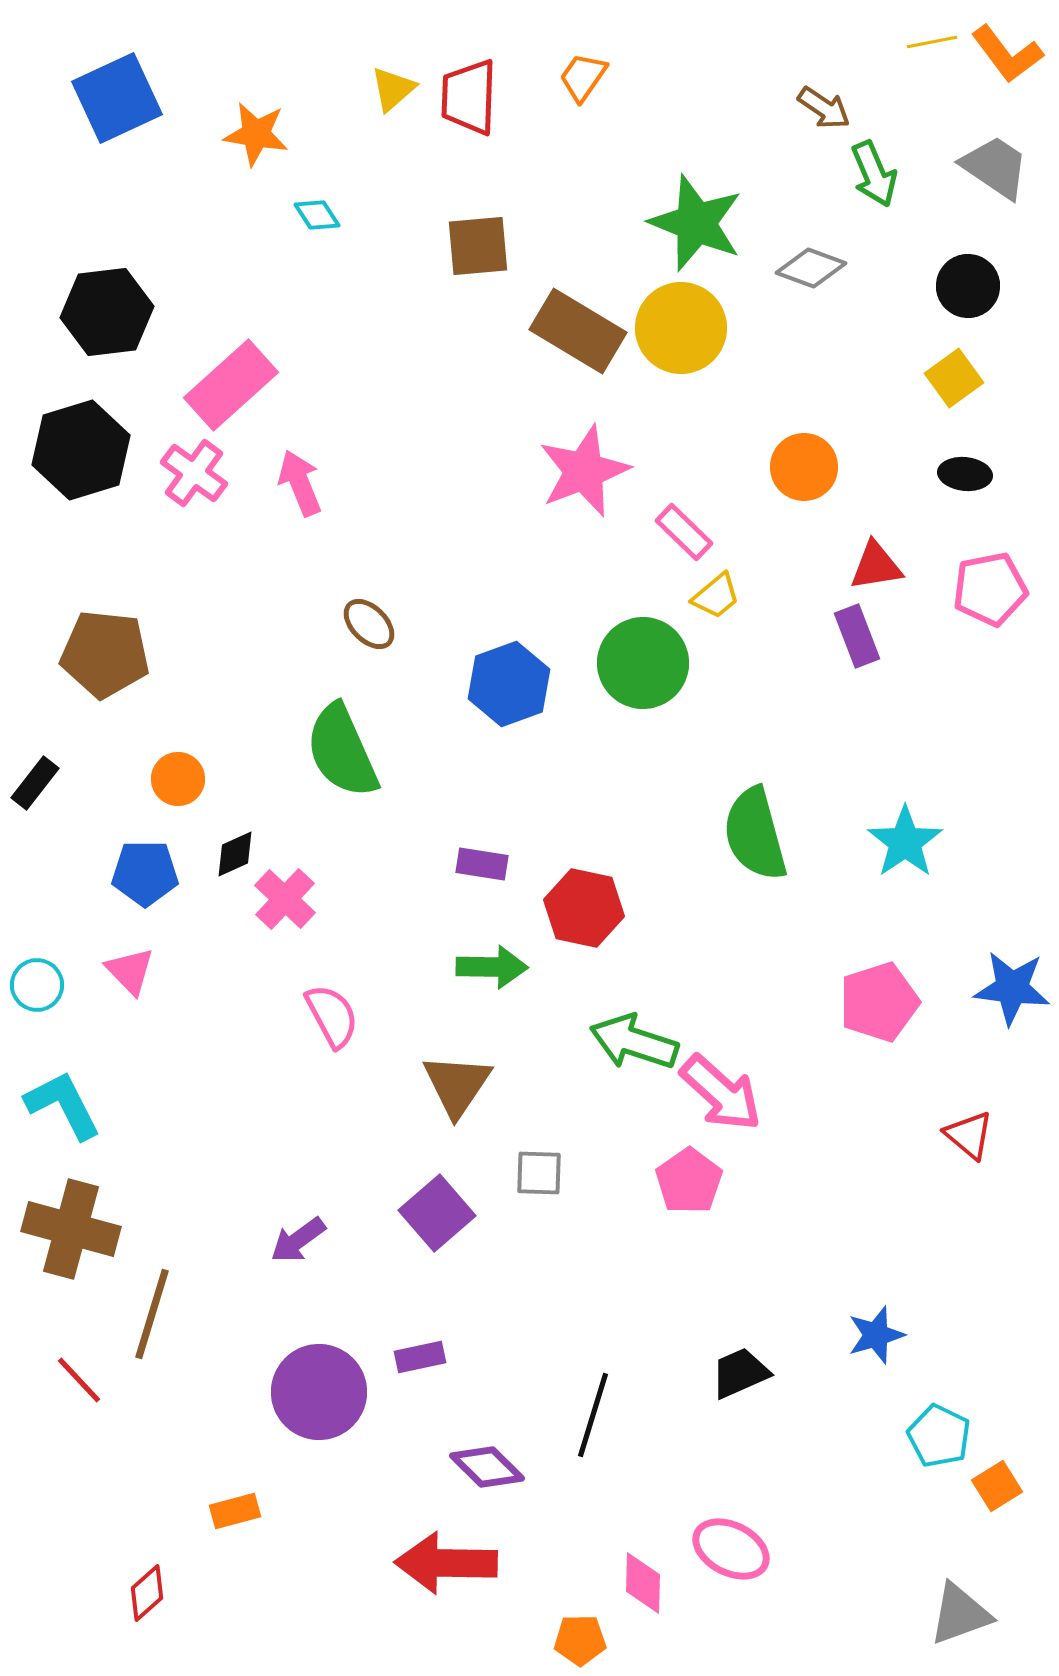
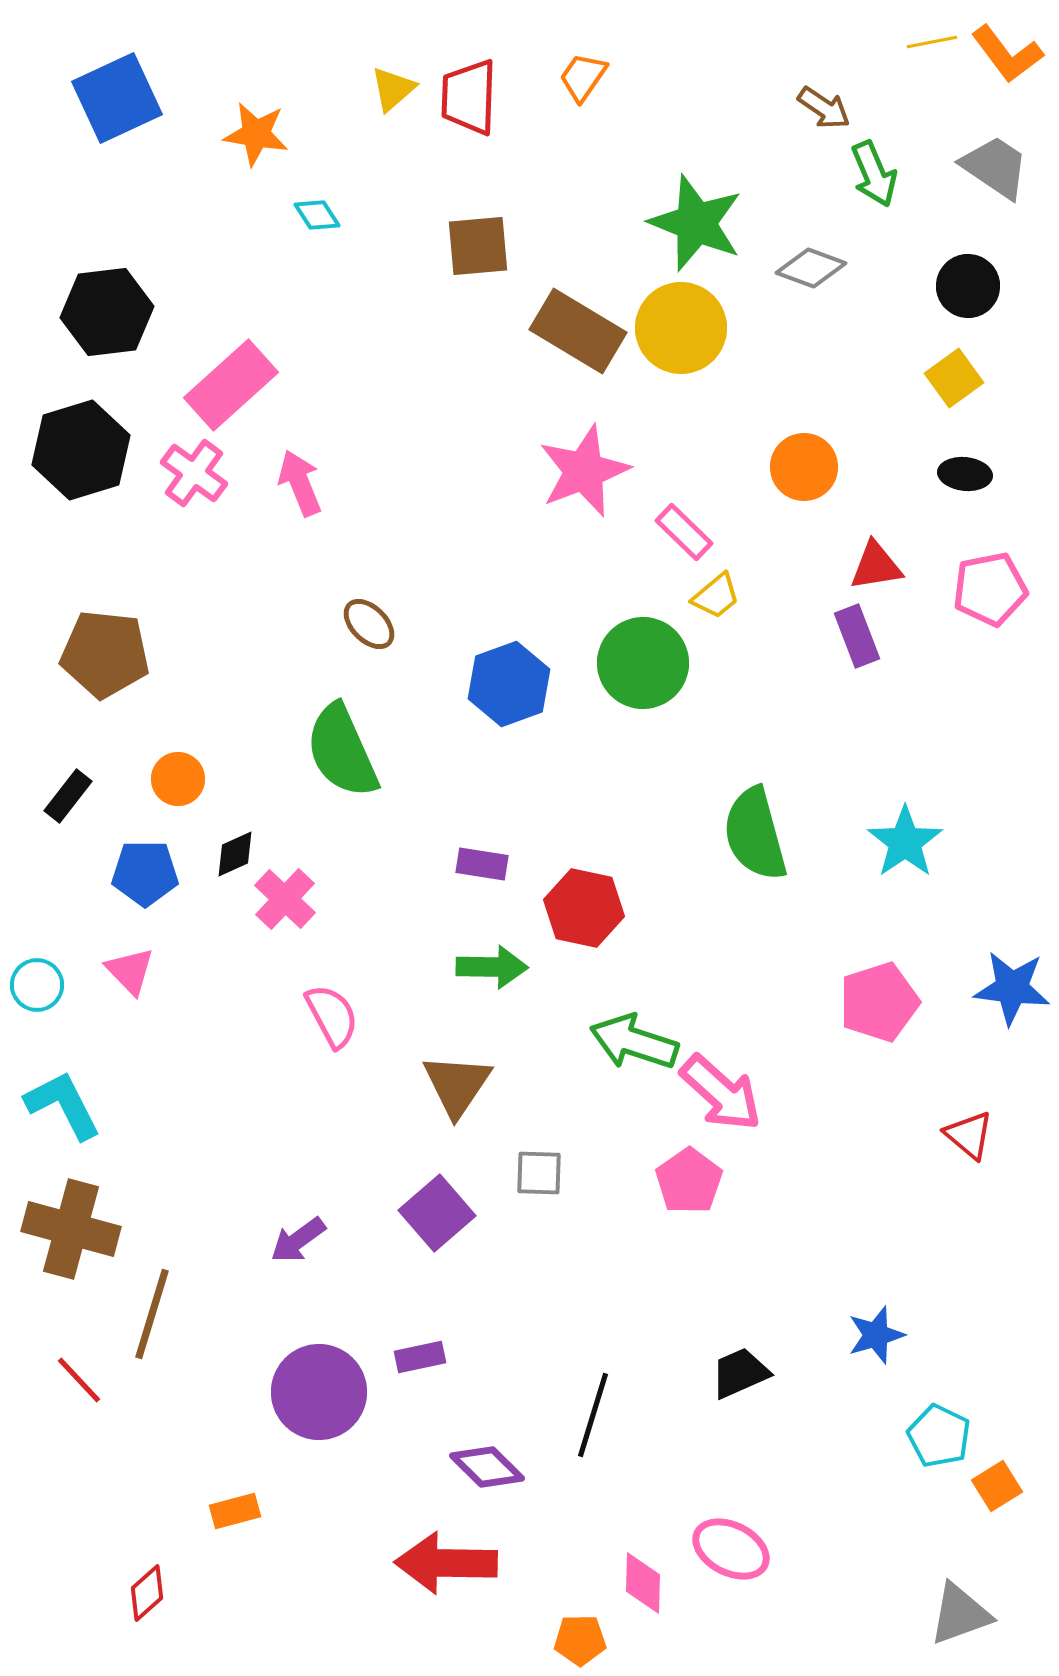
black rectangle at (35, 783): moved 33 px right, 13 px down
